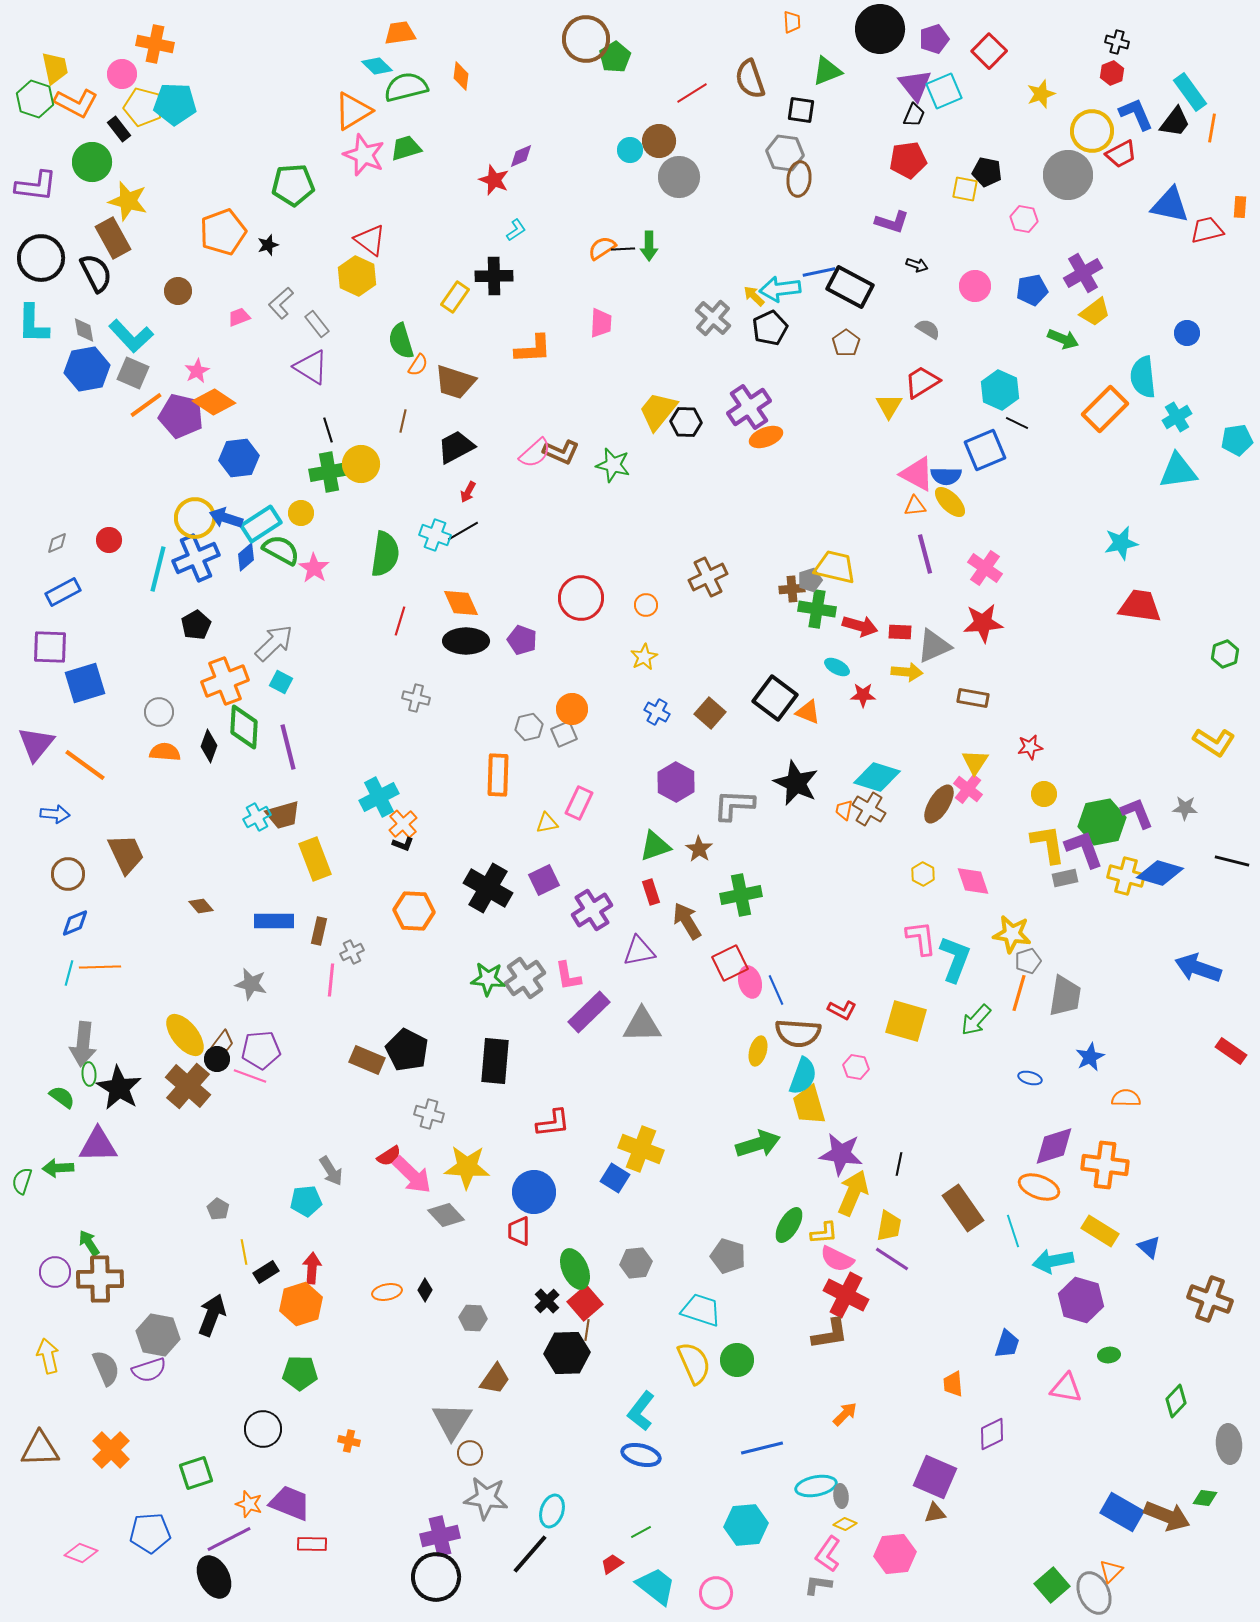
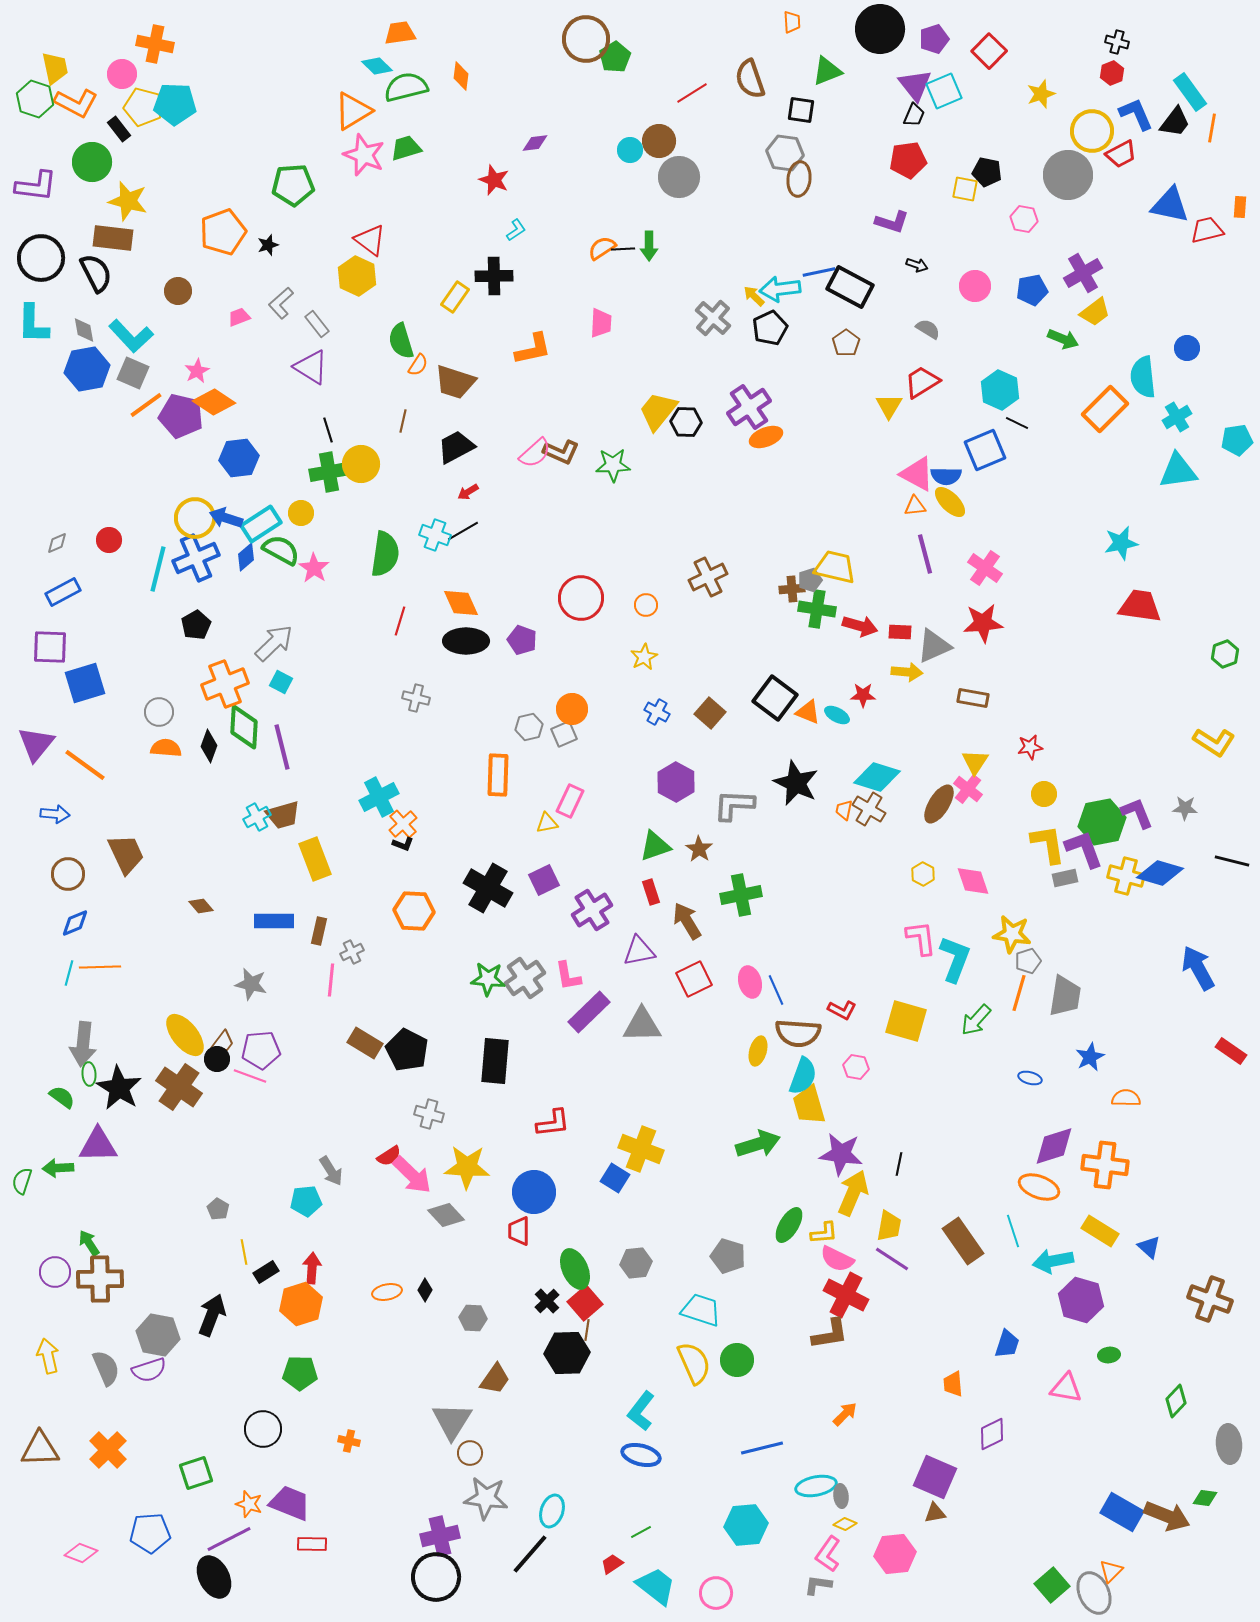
purple diamond at (521, 156): moved 14 px right, 13 px up; rotated 16 degrees clockwise
brown rectangle at (113, 238): rotated 54 degrees counterclockwise
blue circle at (1187, 333): moved 15 px down
orange L-shape at (533, 349): rotated 9 degrees counterclockwise
green star at (613, 465): rotated 16 degrees counterclockwise
red arrow at (468, 492): rotated 30 degrees clockwise
cyan ellipse at (837, 667): moved 48 px down
orange cross at (225, 681): moved 3 px down
purple line at (288, 747): moved 6 px left
orange semicircle at (165, 752): moved 1 px right, 4 px up
pink rectangle at (579, 803): moved 9 px left, 2 px up
red square at (730, 963): moved 36 px left, 16 px down
blue arrow at (1198, 968): rotated 42 degrees clockwise
brown rectangle at (367, 1060): moved 2 px left, 17 px up; rotated 8 degrees clockwise
brown cross at (188, 1086): moved 9 px left, 1 px down; rotated 6 degrees counterclockwise
brown rectangle at (963, 1208): moved 33 px down
orange cross at (111, 1450): moved 3 px left
